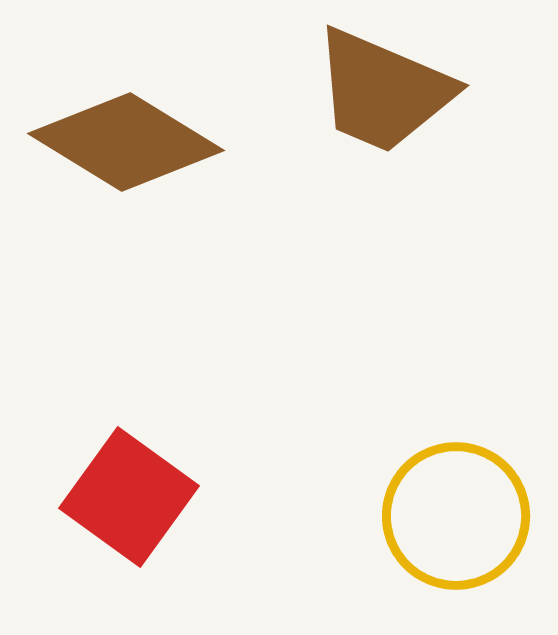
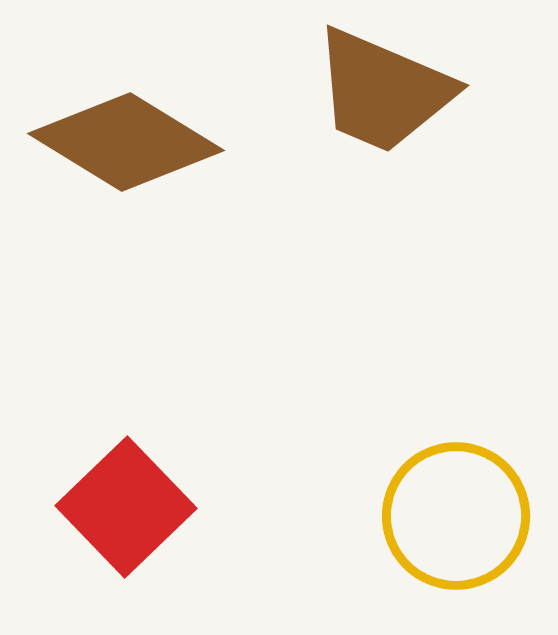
red square: moved 3 px left, 10 px down; rotated 10 degrees clockwise
